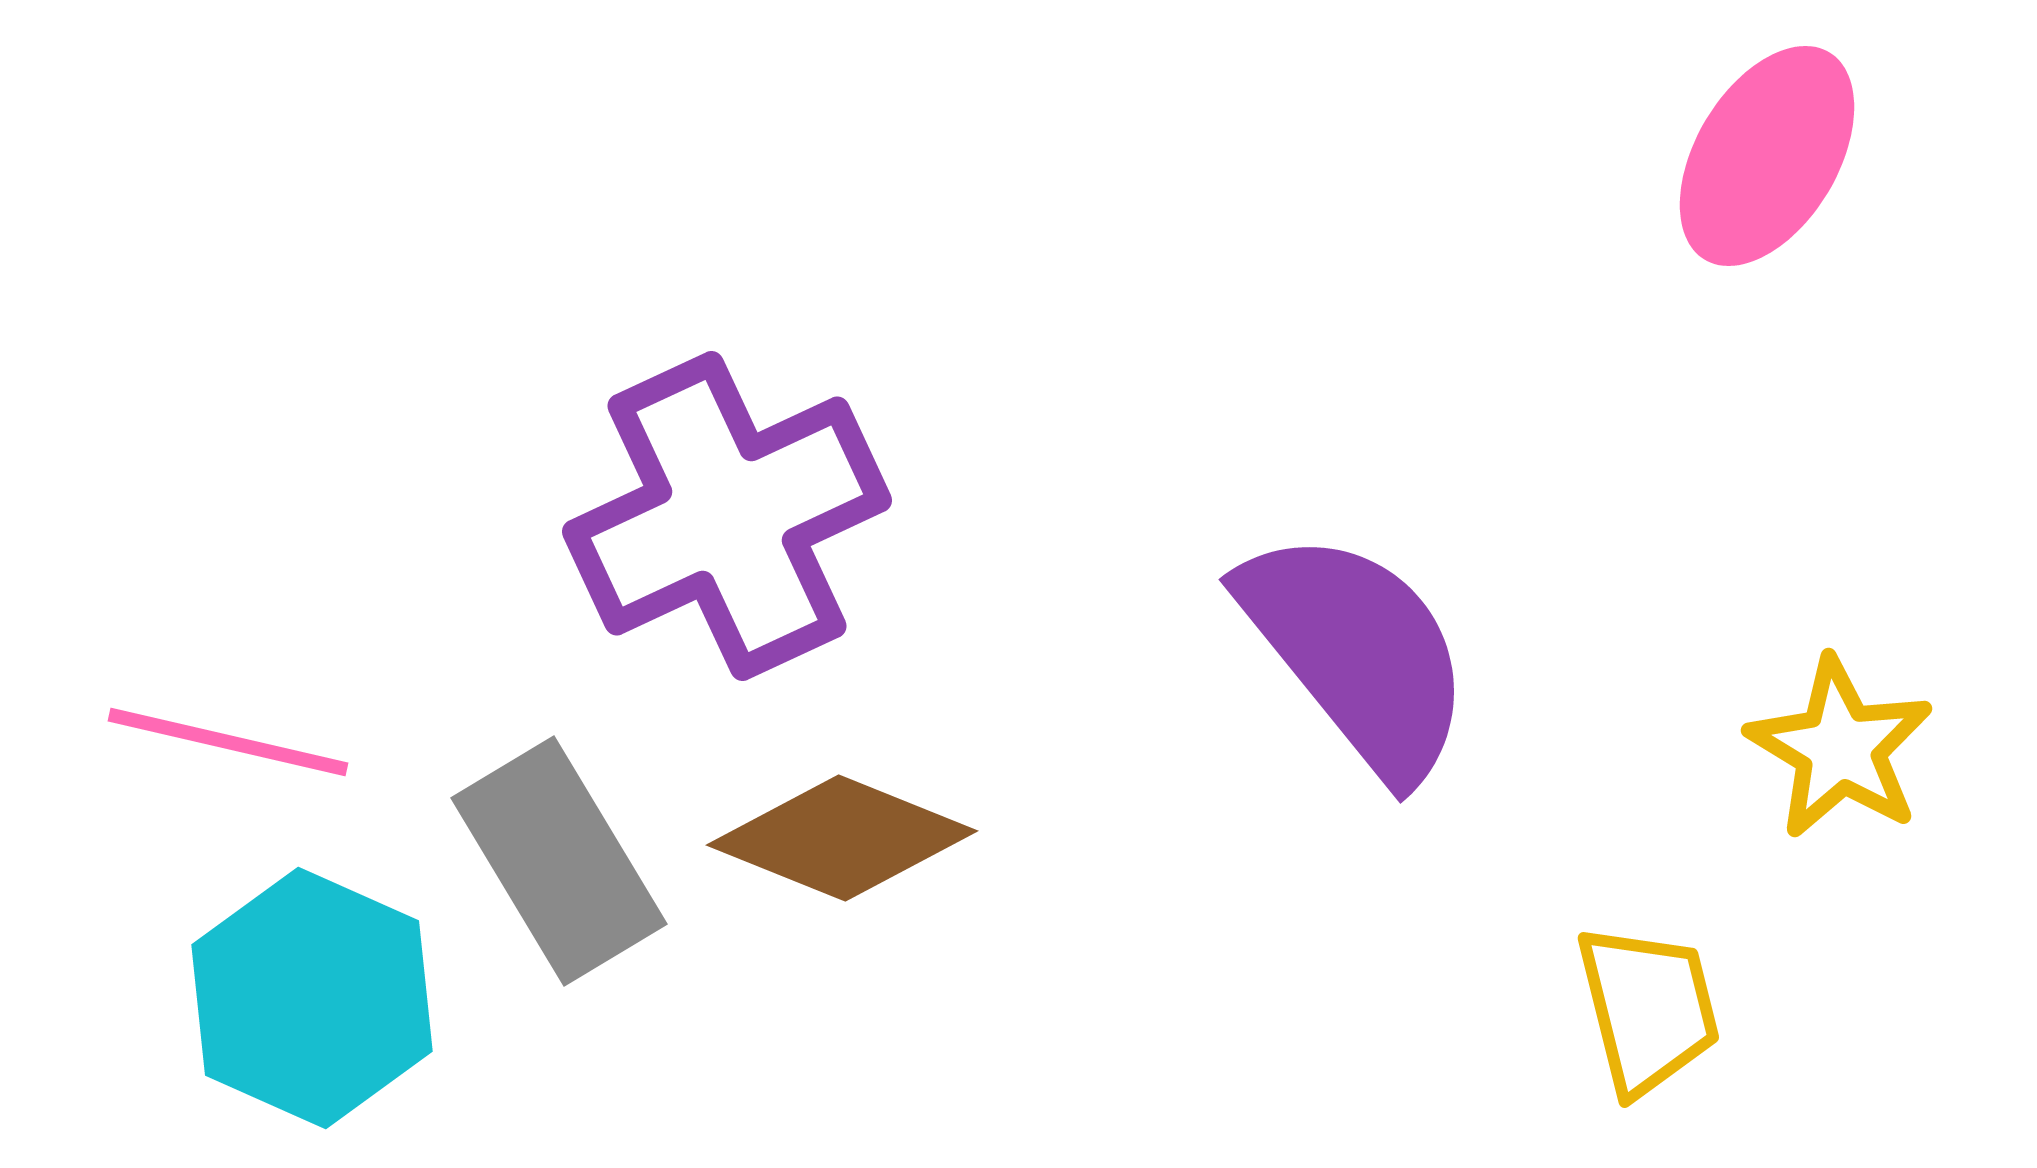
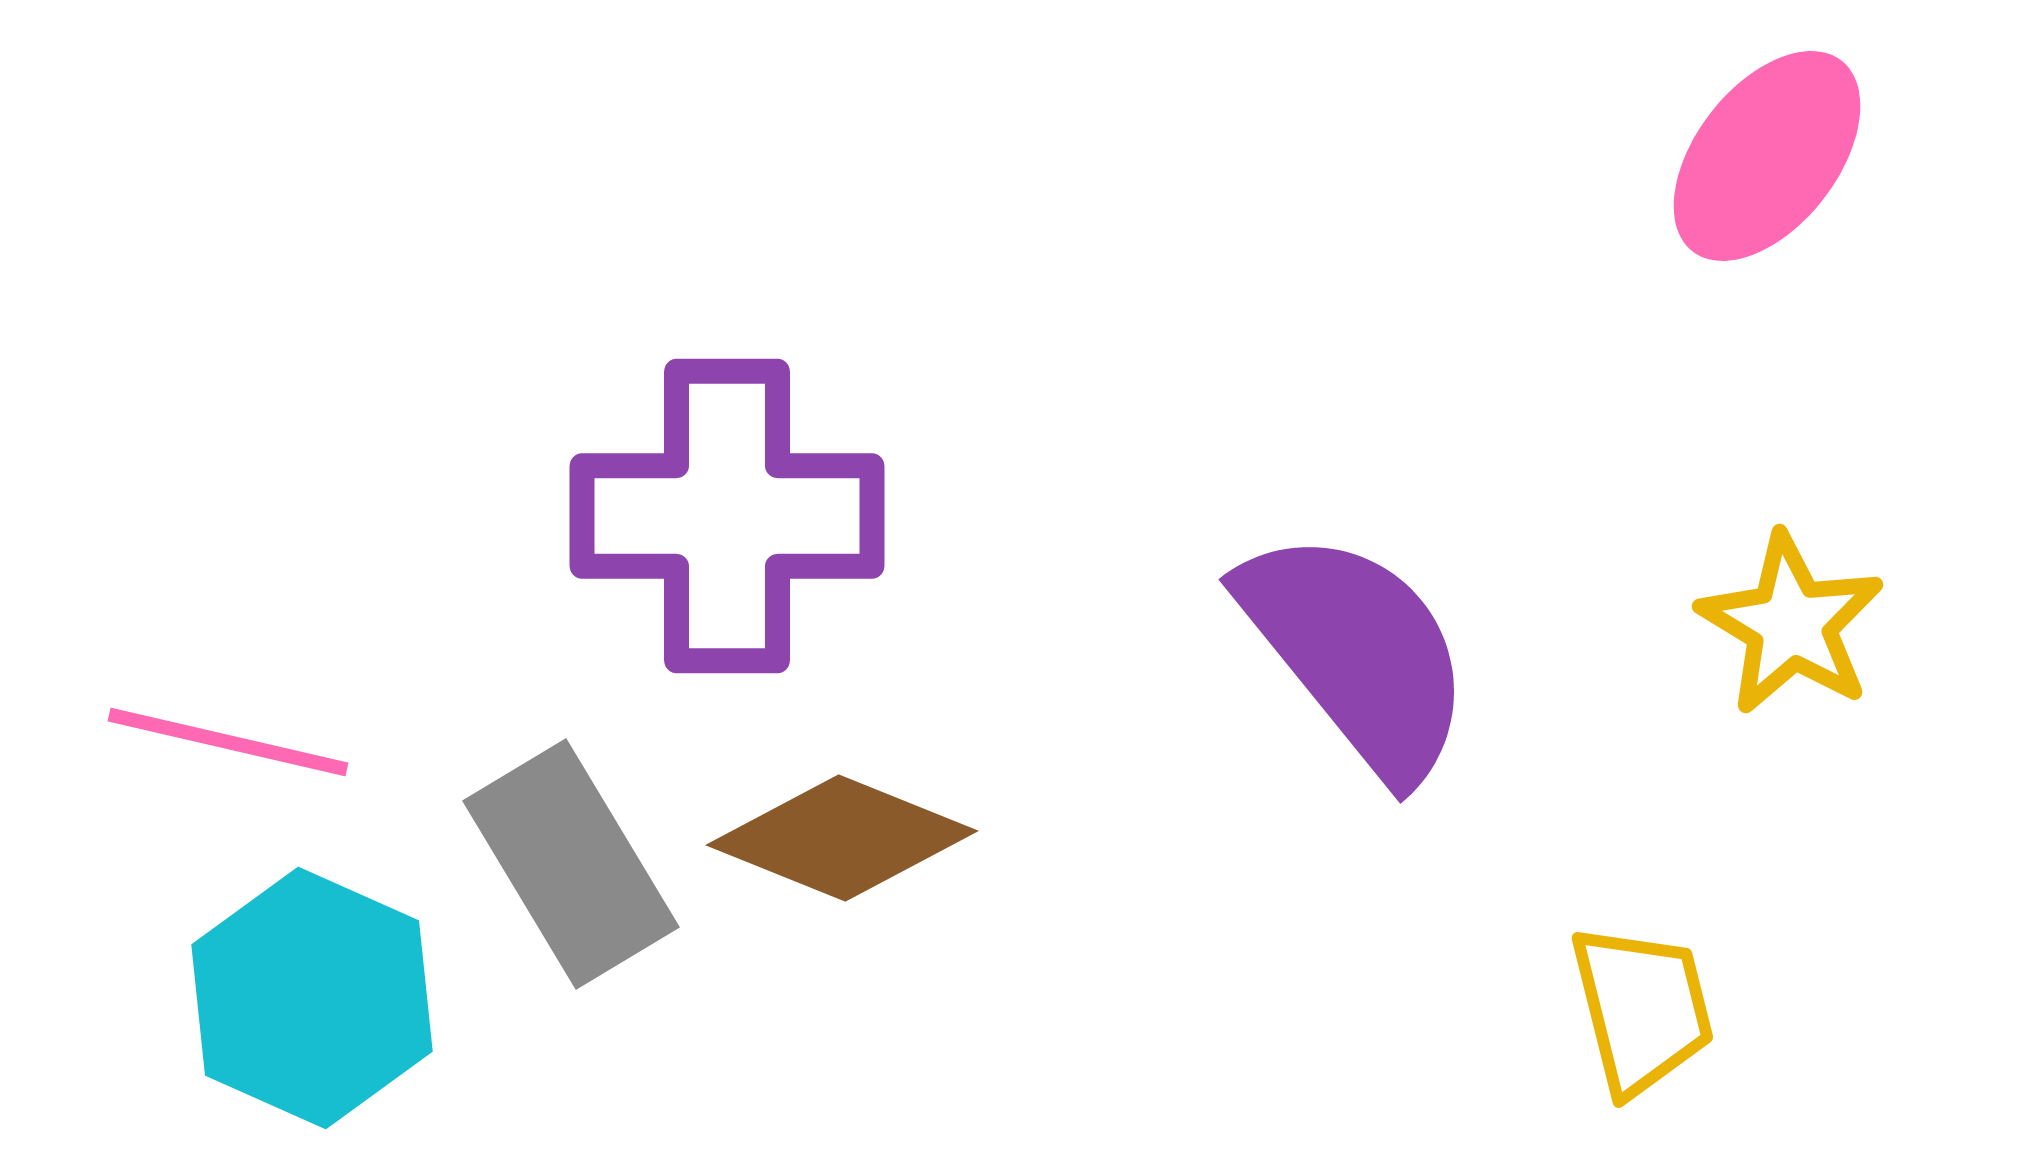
pink ellipse: rotated 7 degrees clockwise
purple cross: rotated 25 degrees clockwise
yellow star: moved 49 px left, 124 px up
gray rectangle: moved 12 px right, 3 px down
yellow trapezoid: moved 6 px left
